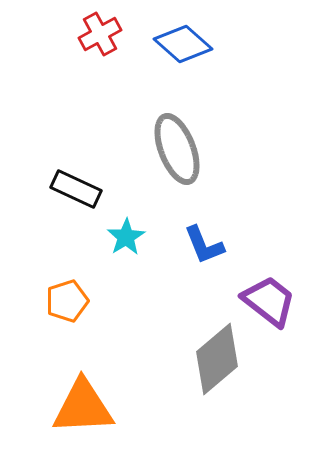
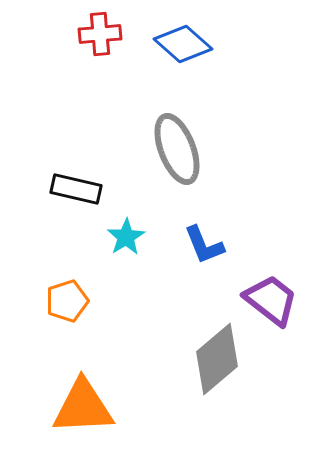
red cross: rotated 24 degrees clockwise
black rectangle: rotated 12 degrees counterclockwise
purple trapezoid: moved 2 px right, 1 px up
